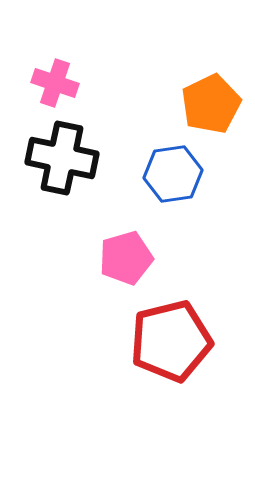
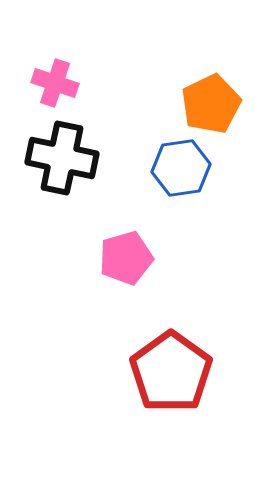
blue hexagon: moved 8 px right, 6 px up
red pentagon: moved 31 px down; rotated 22 degrees counterclockwise
